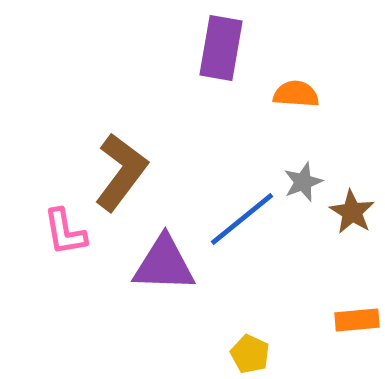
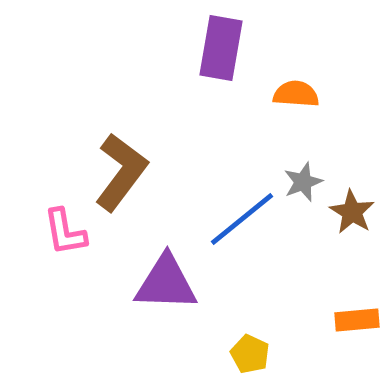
purple triangle: moved 2 px right, 19 px down
